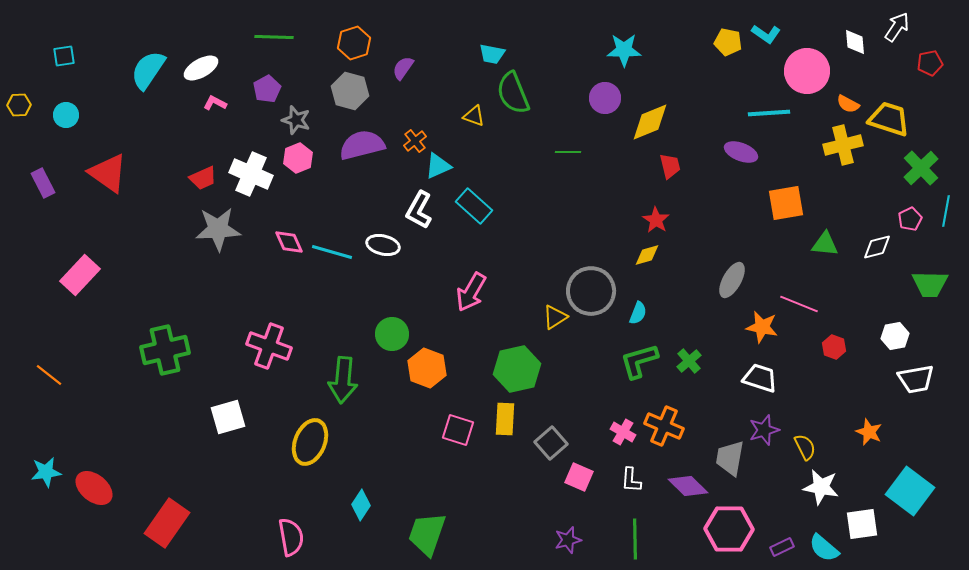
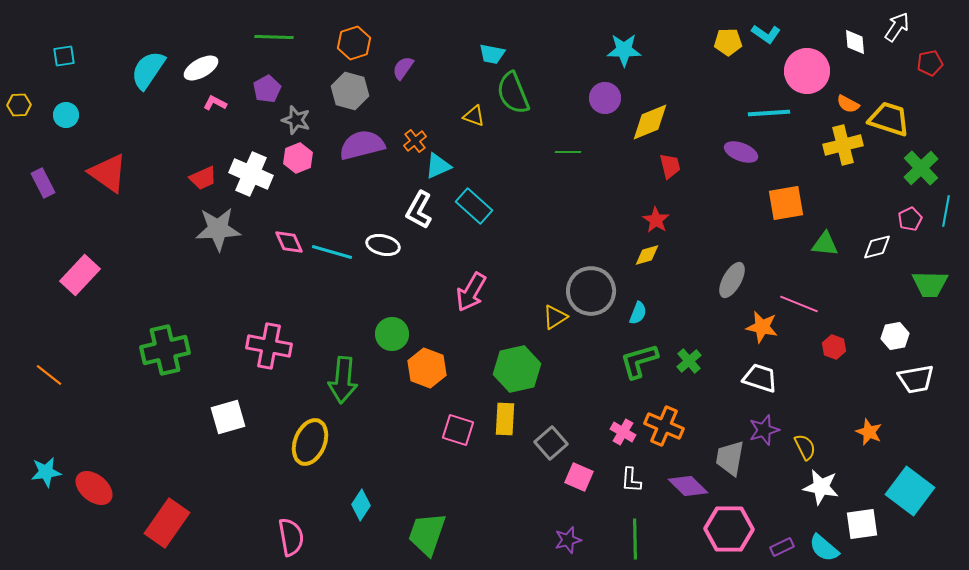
yellow pentagon at (728, 42): rotated 12 degrees counterclockwise
pink cross at (269, 346): rotated 9 degrees counterclockwise
